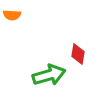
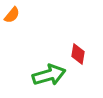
orange semicircle: rotated 54 degrees counterclockwise
